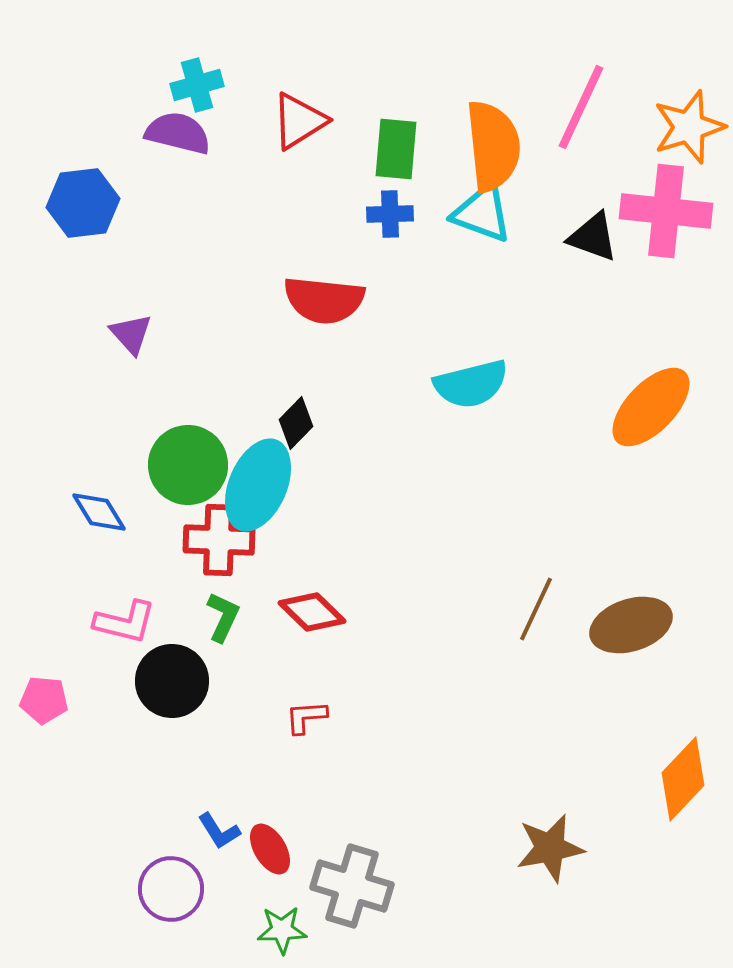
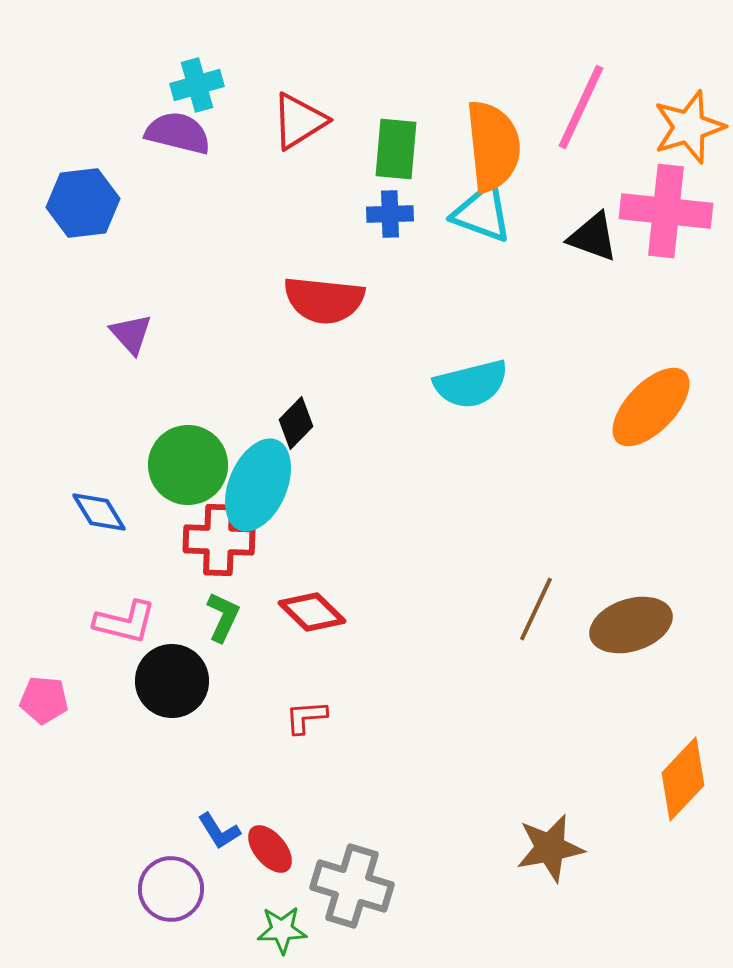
red ellipse: rotated 9 degrees counterclockwise
